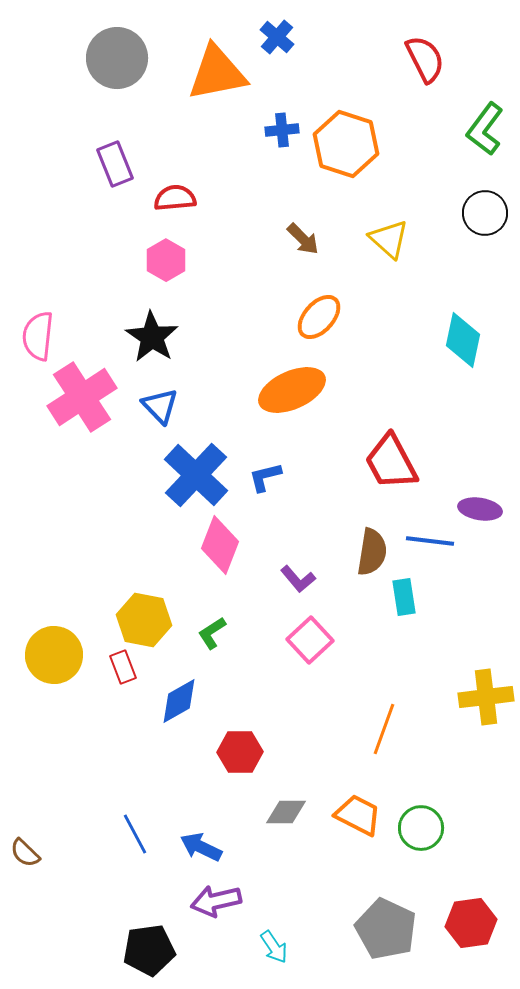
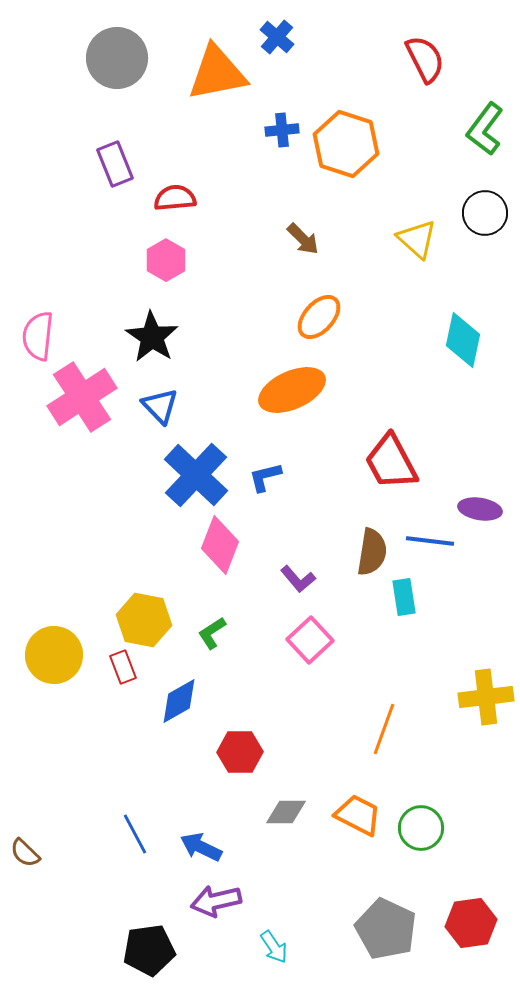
yellow triangle at (389, 239): moved 28 px right
